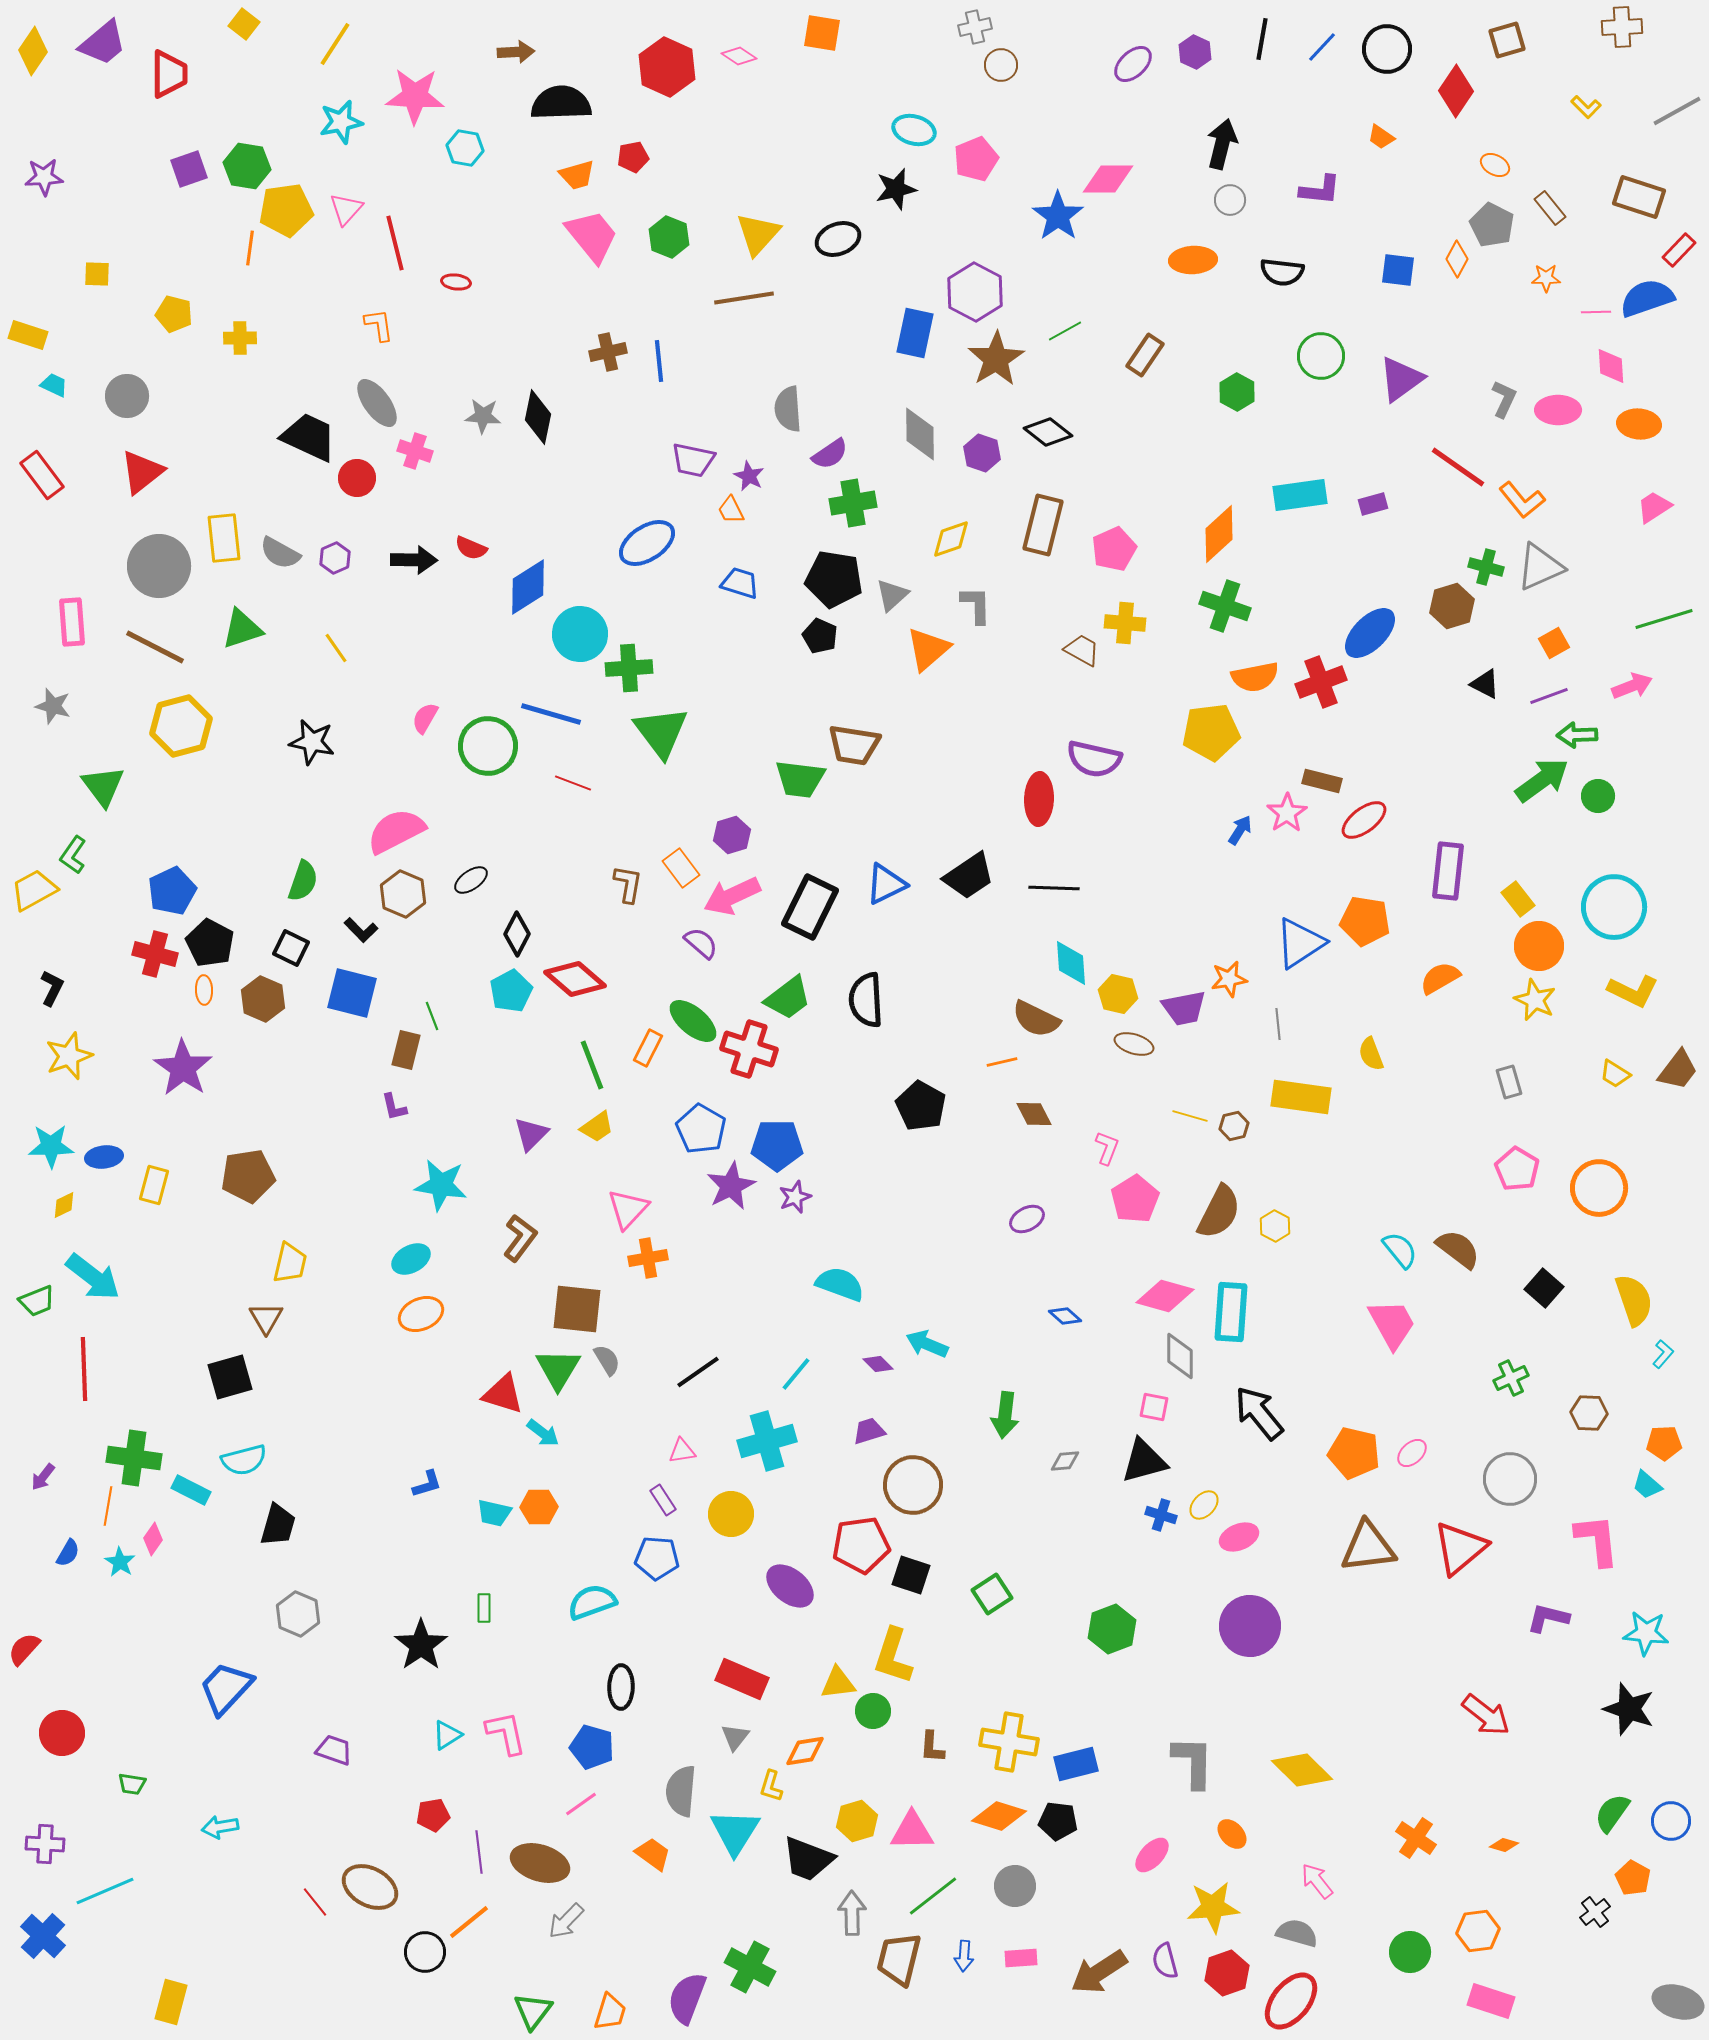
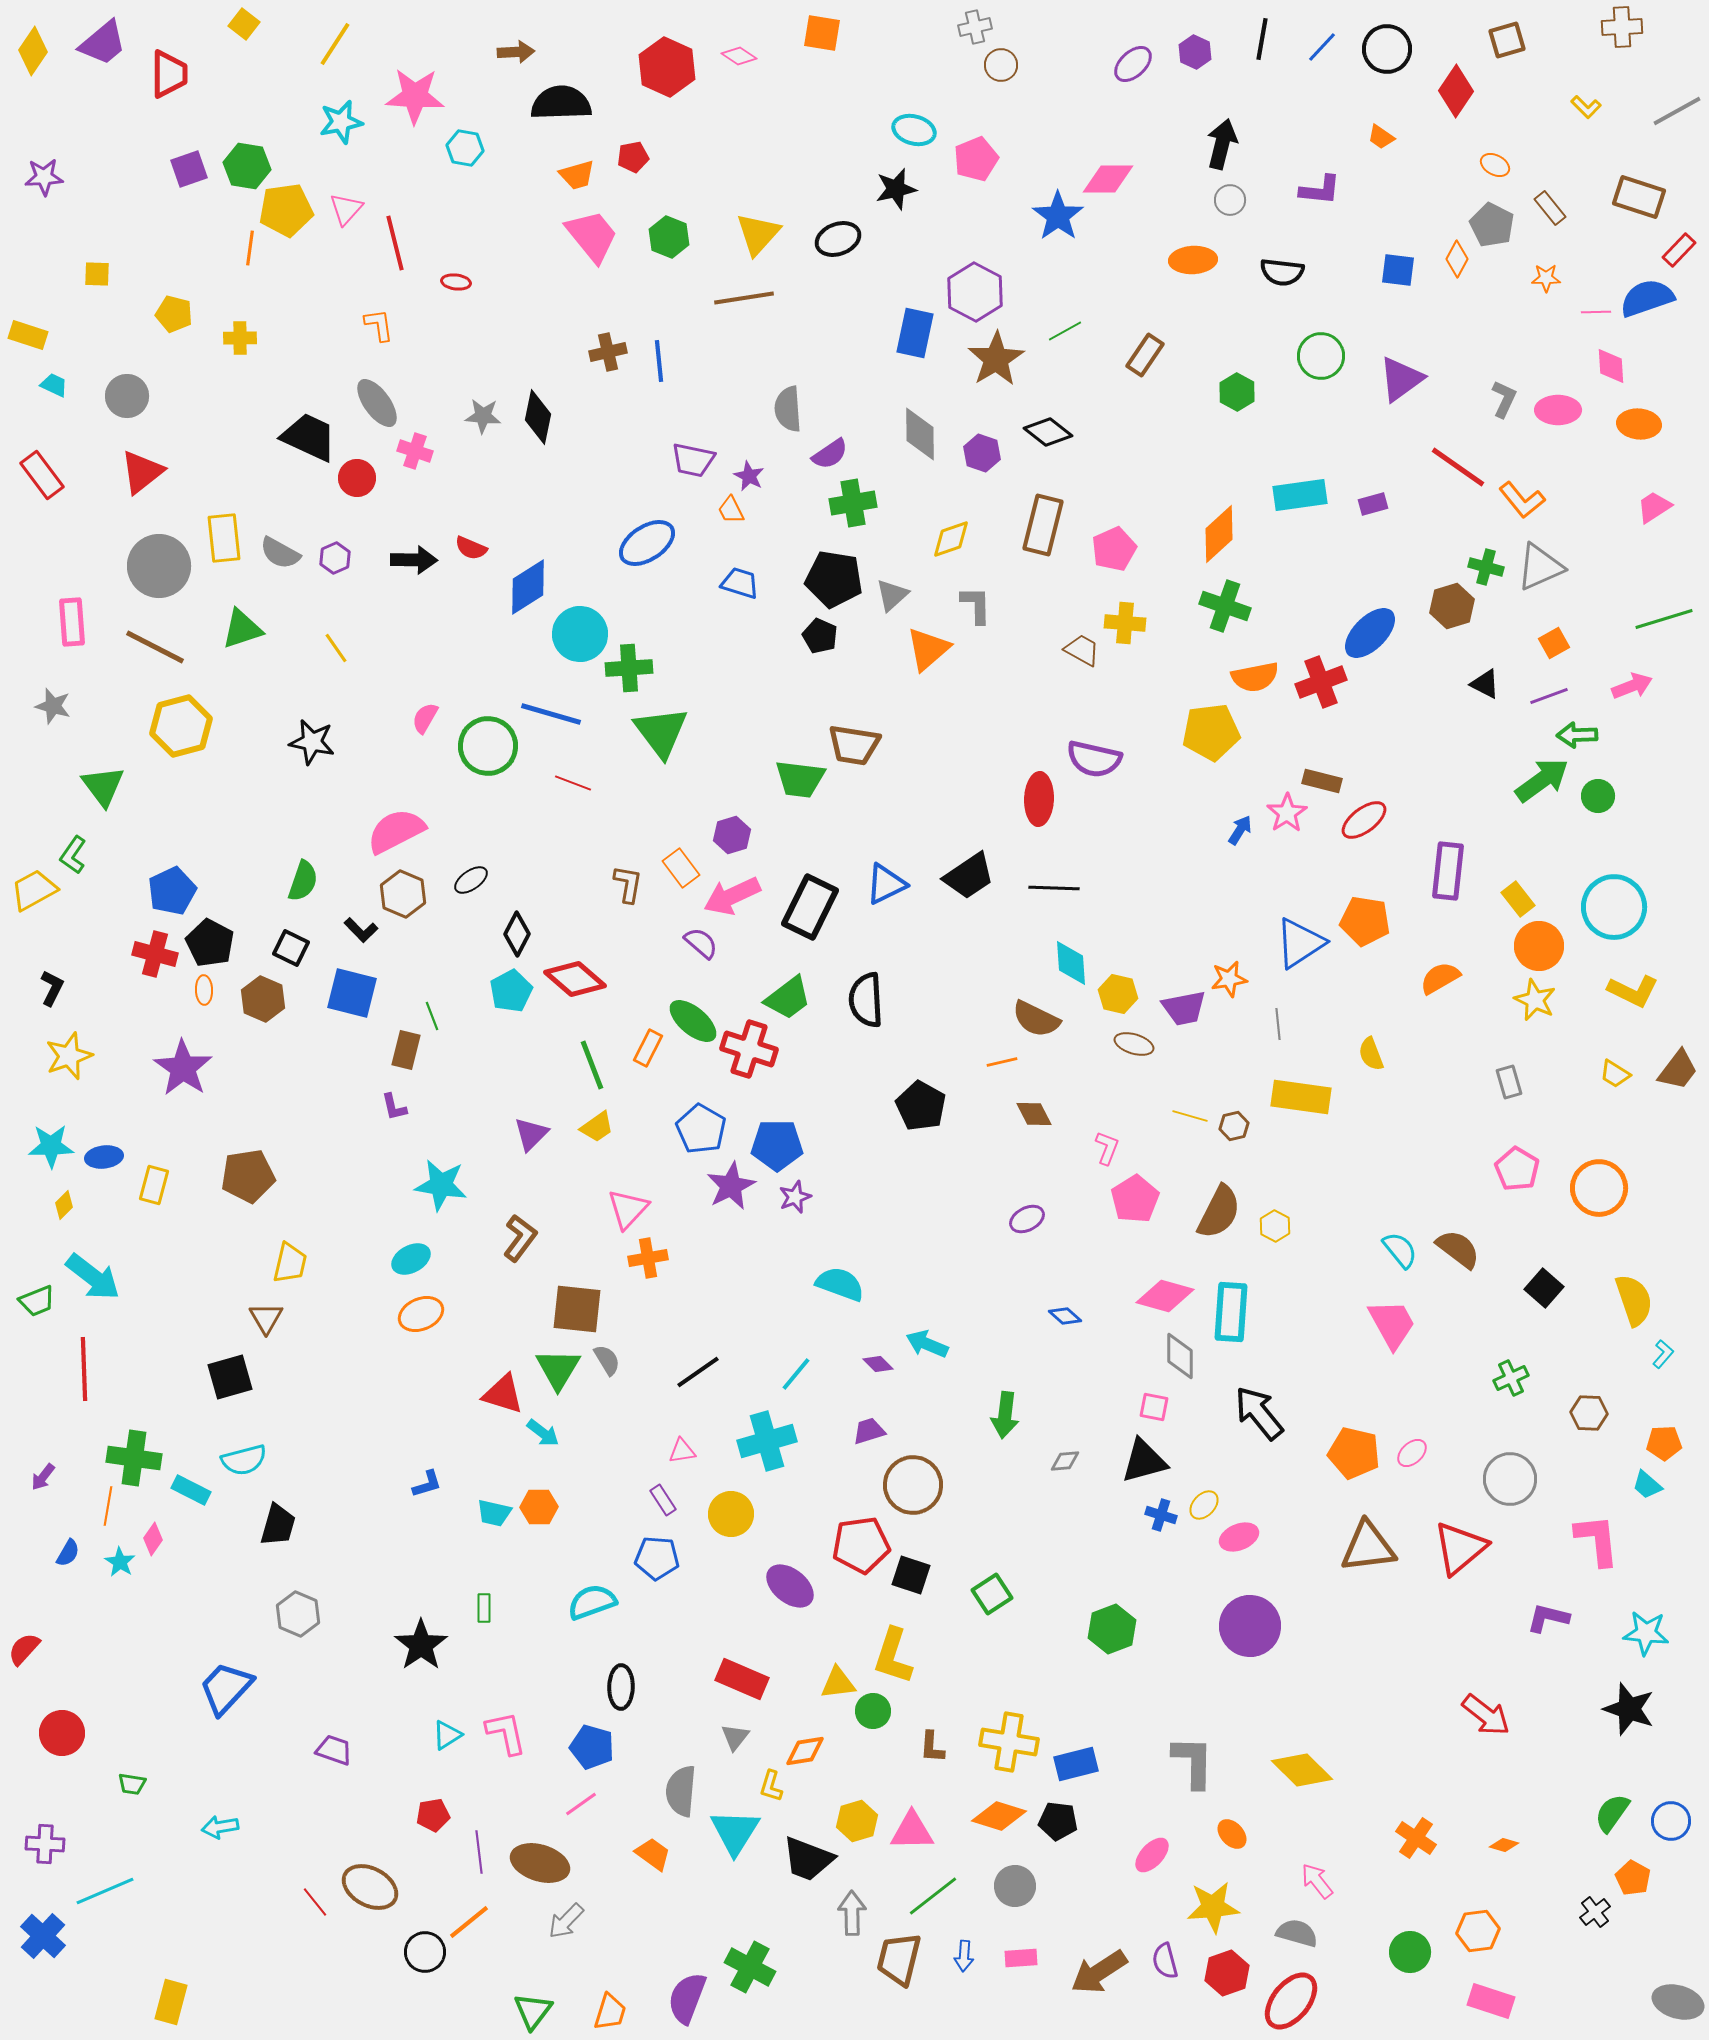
yellow diamond at (64, 1205): rotated 20 degrees counterclockwise
